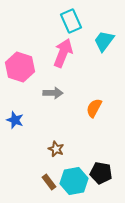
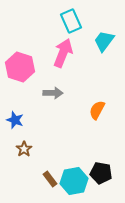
orange semicircle: moved 3 px right, 2 px down
brown star: moved 32 px left; rotated 14 degrees clockwise
brown rectangle: moved 1 px right, 3 px up
